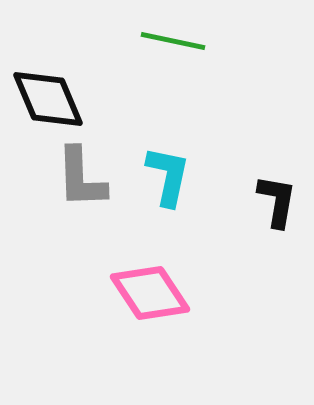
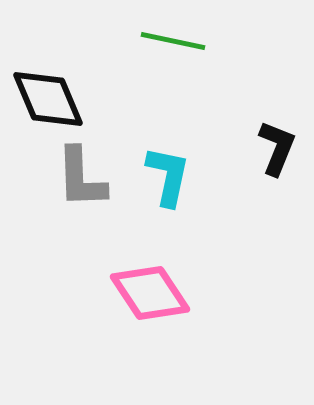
black L-shape: moved 53 px up; rotated 12 degrees clockwise
